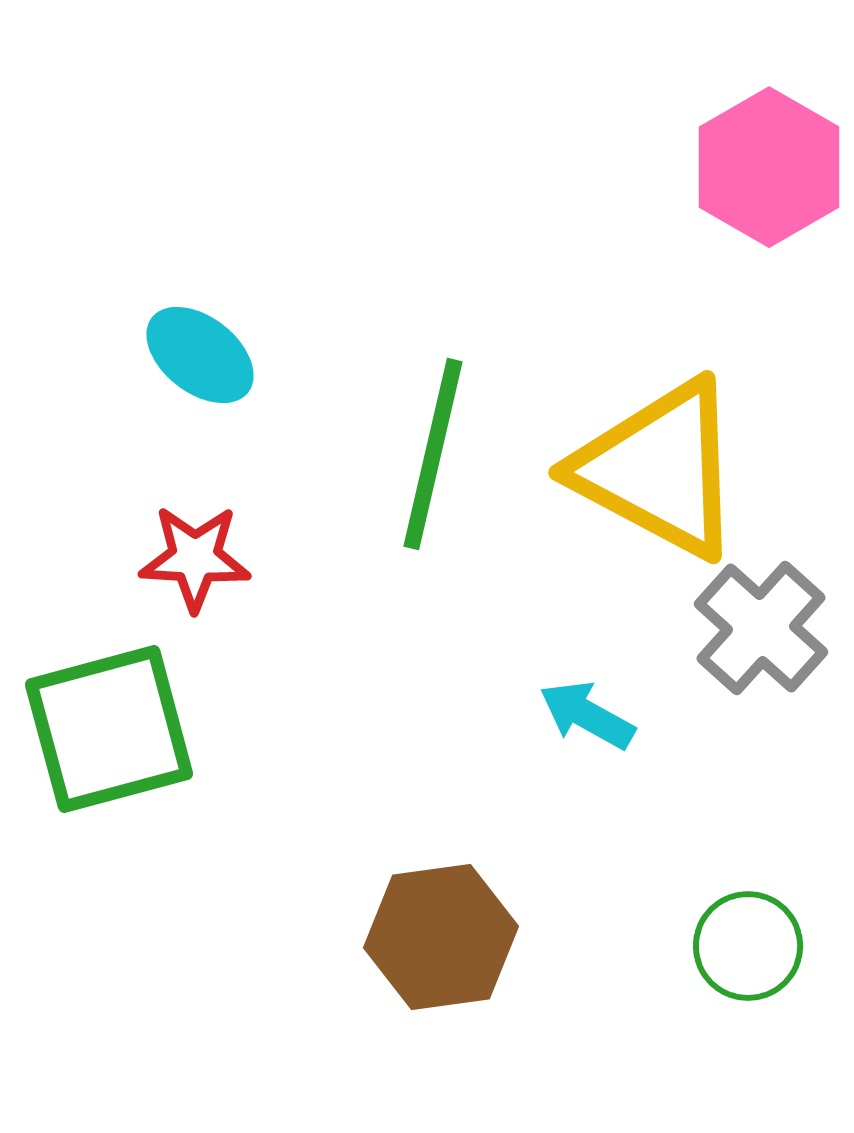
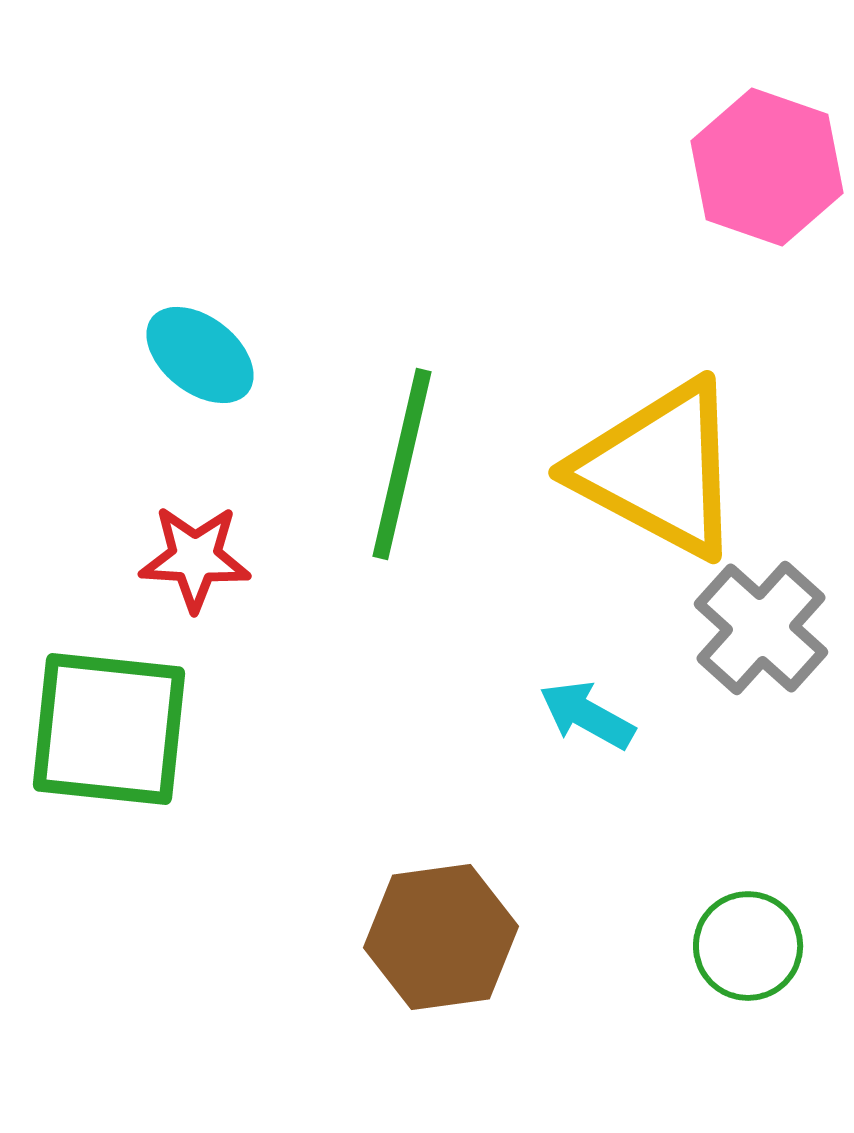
pink hexagon: moved 2 px left; rotated 11 degrees counterclockwise
green line: moved 31 px left, 10 px down
green square: rotated 21 degrees clockwise
